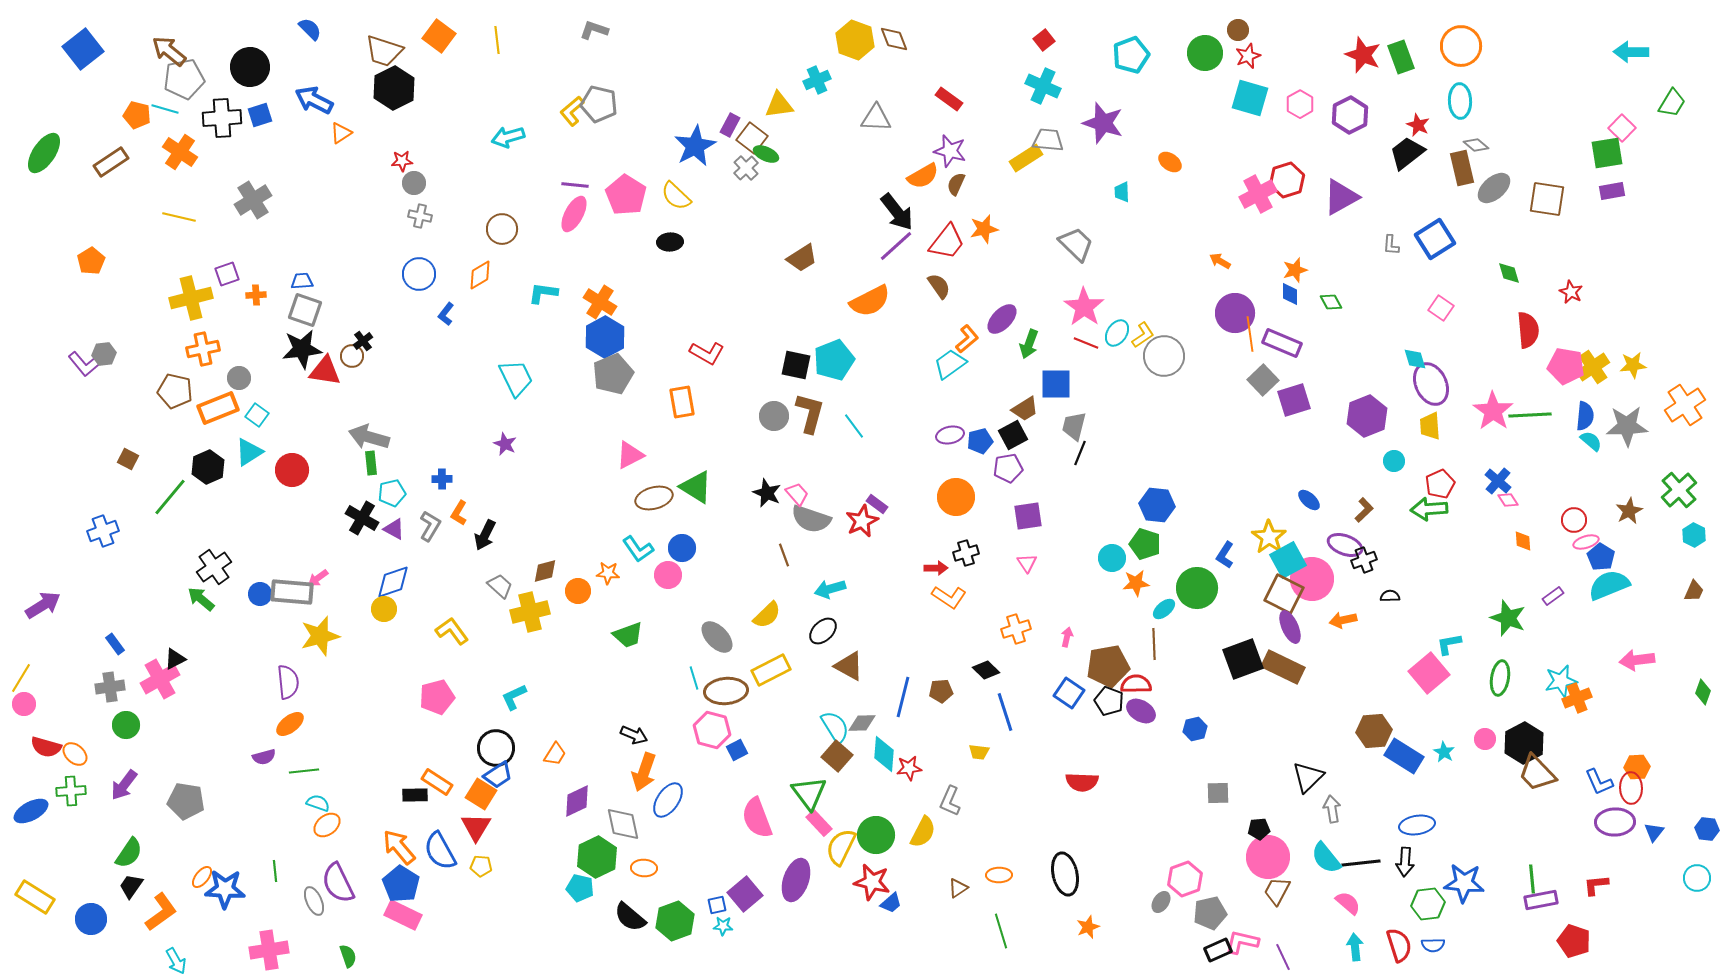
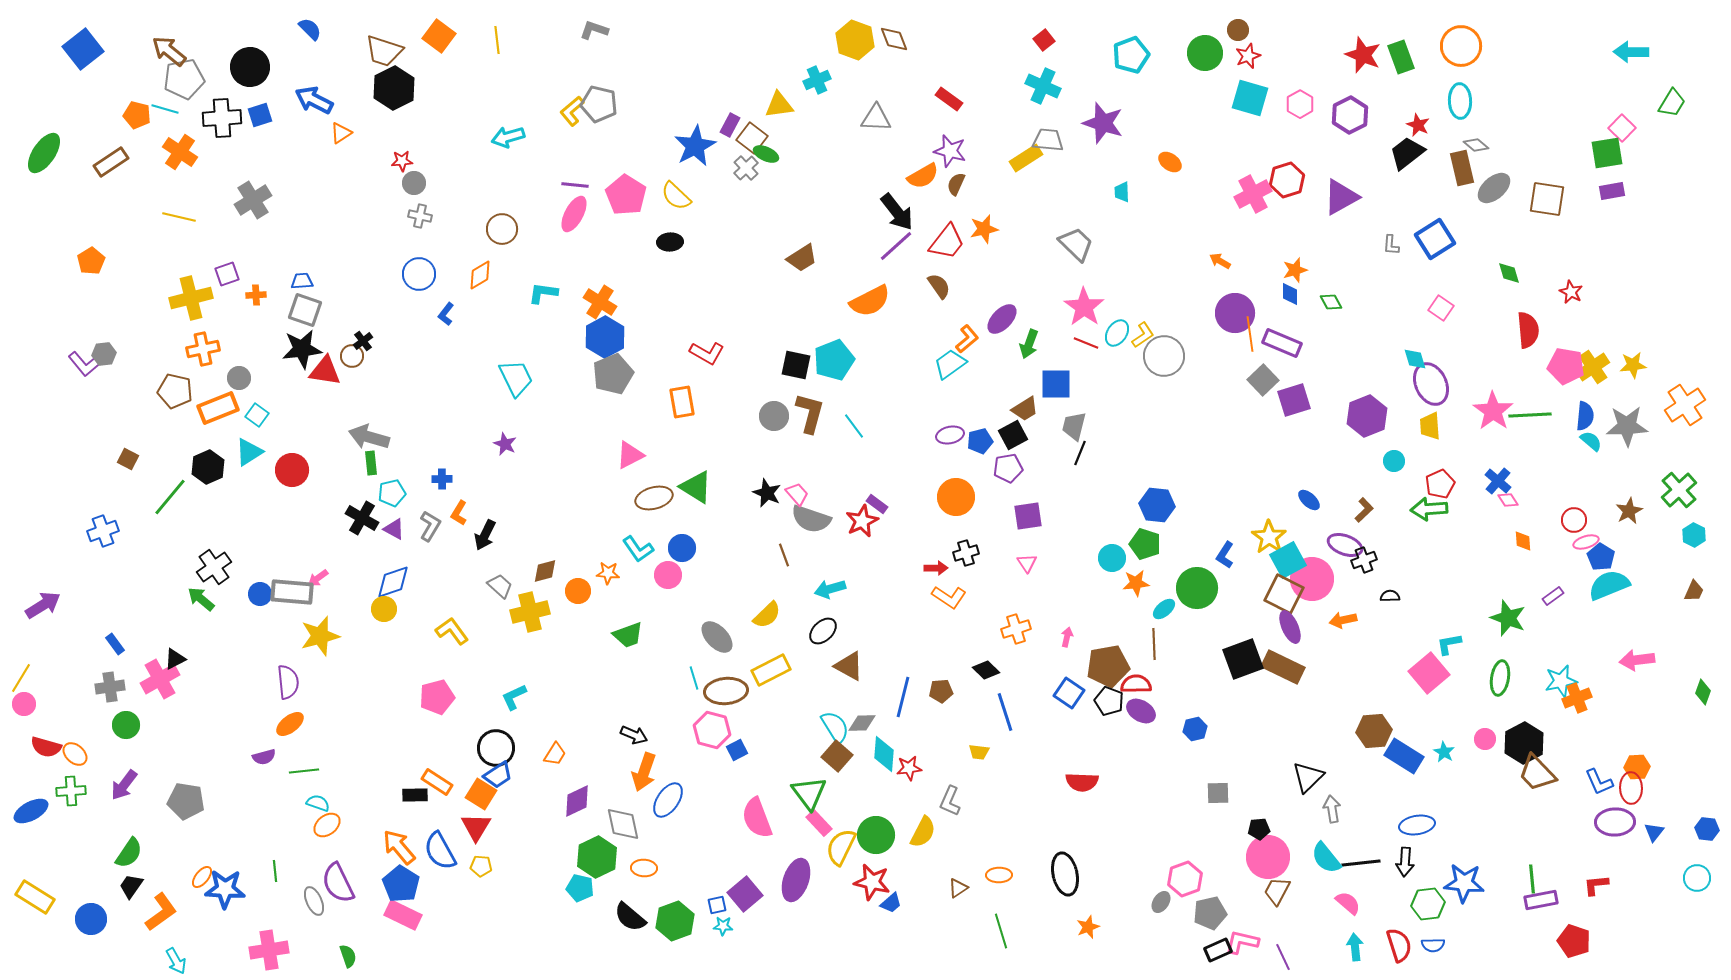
pink cross at (1258, 194): moved 5 px left
